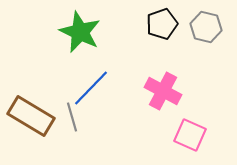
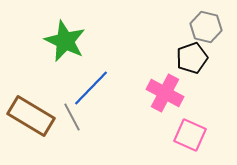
black pentagon: moved 30 px right, 34 px down
green star: moved 15 px left, 9 px down
pink cross: moved 2 px right, 2 px down
gray line: rotated 12 degrees counterclockwise
